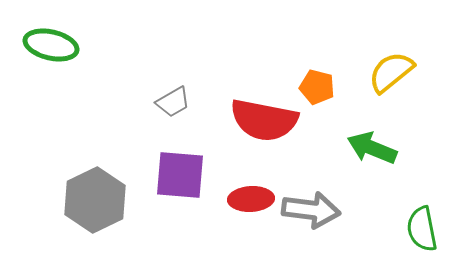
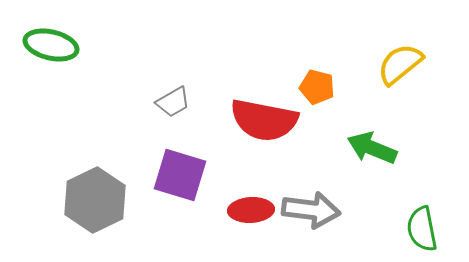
yellow semicircle: moved 9 px right, 8 px up
purple square: rotated 12 degrees clockwise
red ellipse: moved 11 px down
